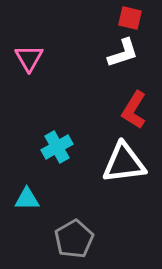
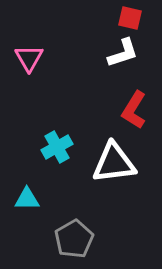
white triangle: moved 10 px left
